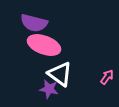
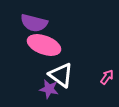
white triangle: moved 1 px right, 1 px down
